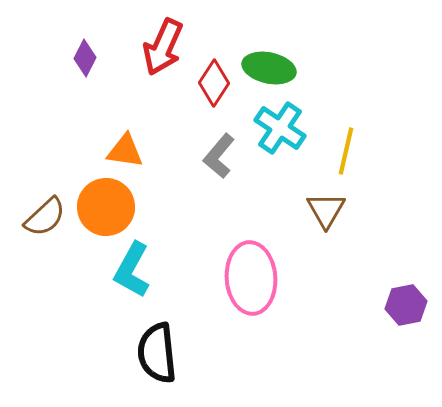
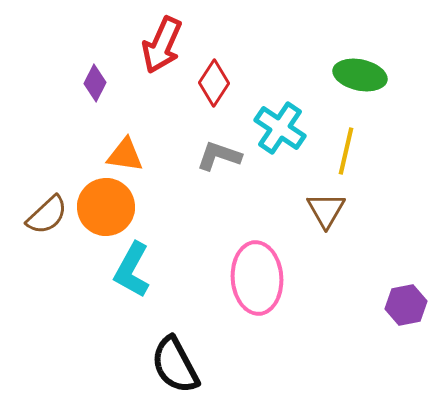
red arrow: moved 1 px left, 2 px up
purple diamond: moved 10 px right, 25 px down
green ellipse: moved 91 px right, 7 px down
orange triangle: moved 4 px down
gray L-shape: rotated 69 degrees clockwise
brown semicircle: moved 2 px right, 2 px up
pink ellipse: moved 6 px right
black semicircle: moved 18 px right, 12 px down; rotated 22 degrees counterclockwise
